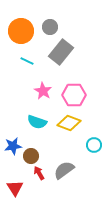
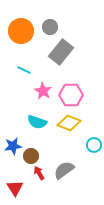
cyan line: moved 3 px left, 9 px down
pink hexagon: moved 3 px left
